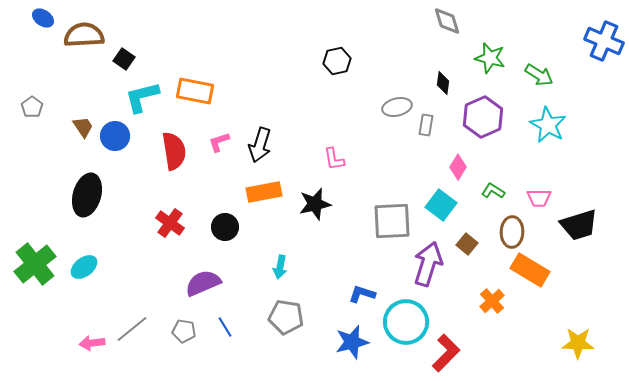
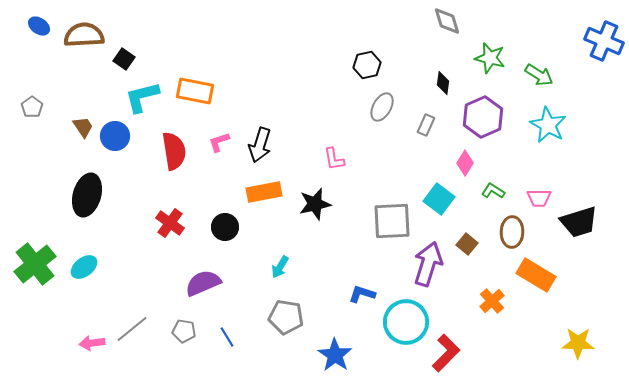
blue ellipse at (43, 18): moved 4 px left, 8 px down
black hexagon at (337, 61): moved 30 px right, 4 px down
gray ellipse at (397, 107): moved 15 px left; rotated 48 degrees counterclockwise
gray rectangle at (426, 125): rotated 15 degrees clockwise
pink diamond at (458, 167): moved 7 px right, 4 px up
cyan square at (441, 205): moved 2 px left, 6 px up
black trapezoid at (579, 225): moved 3 px up
cyan arrow at (280, 267): rotated 20 degrees clockwise
orange rectangle at (530, 270): moved 6 px right, 5 px down
blue line at (225, 327): moved 2 px right, 10 px down
blue star at (352, 342): moved 17 px left, 13 px down; rotated 24 degrees counterclockwise
